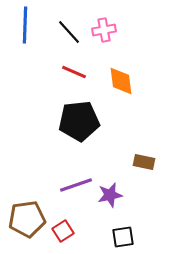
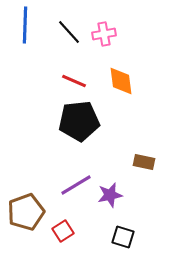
pink cross: moved 4 px down
red line: moved 9 px down
purple line: rotated 12 degrees counterclockwise
brown pentagon: moved 1 px left, 7 px up; rotated 12 degrees counterclockwise
black square: rotated 25 degrees clockwise
